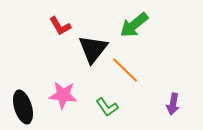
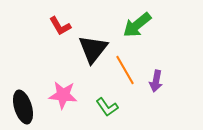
green arrow: moved 3 px right
orange line: rotated 16 degrees clockwise
purple arrow: moved 17 px left, 23 px up
